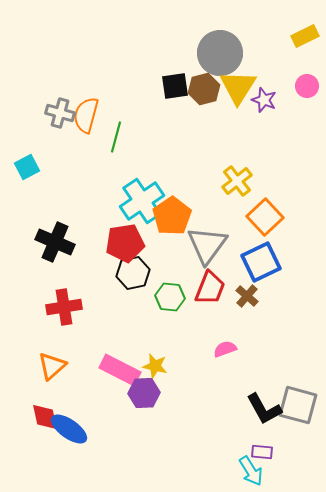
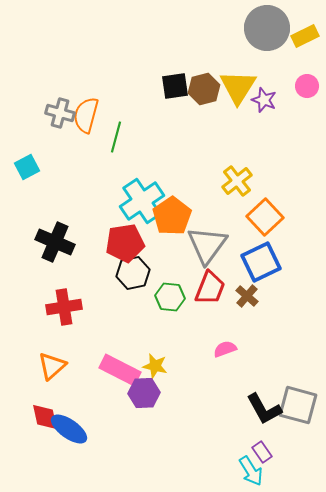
gray circle: moved 47 px right, 25 px up
purple rectangle: rotated 50 degrees clockwise
